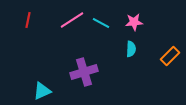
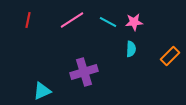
cyan line: moved 7 px right, 1 px up
